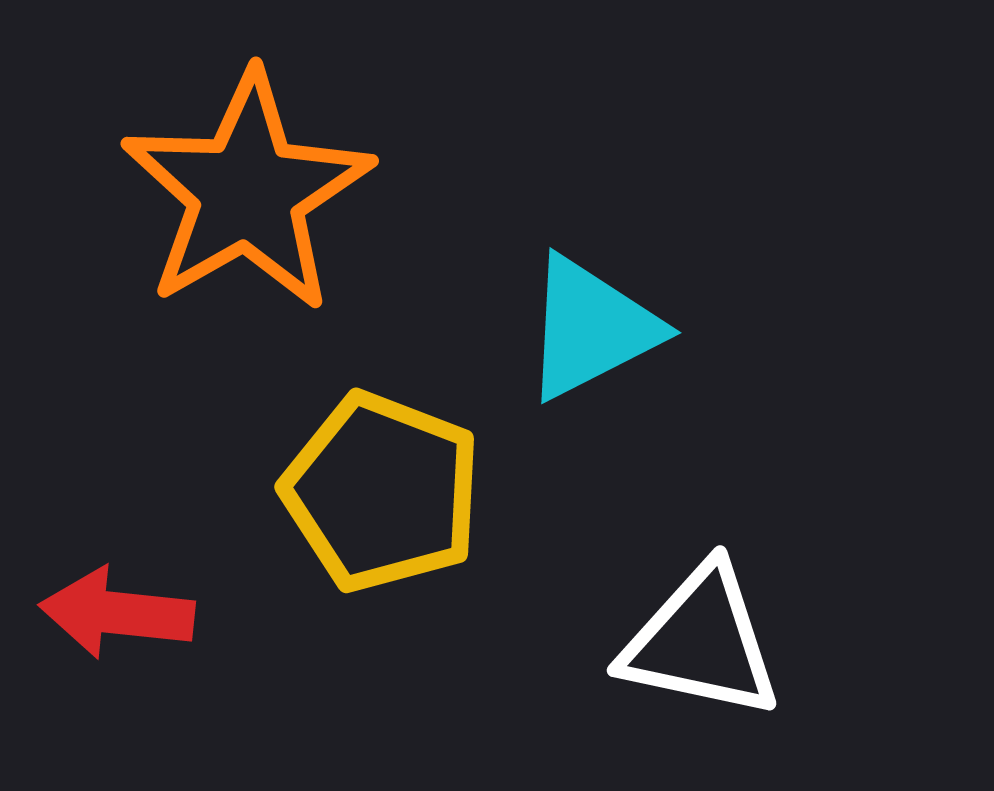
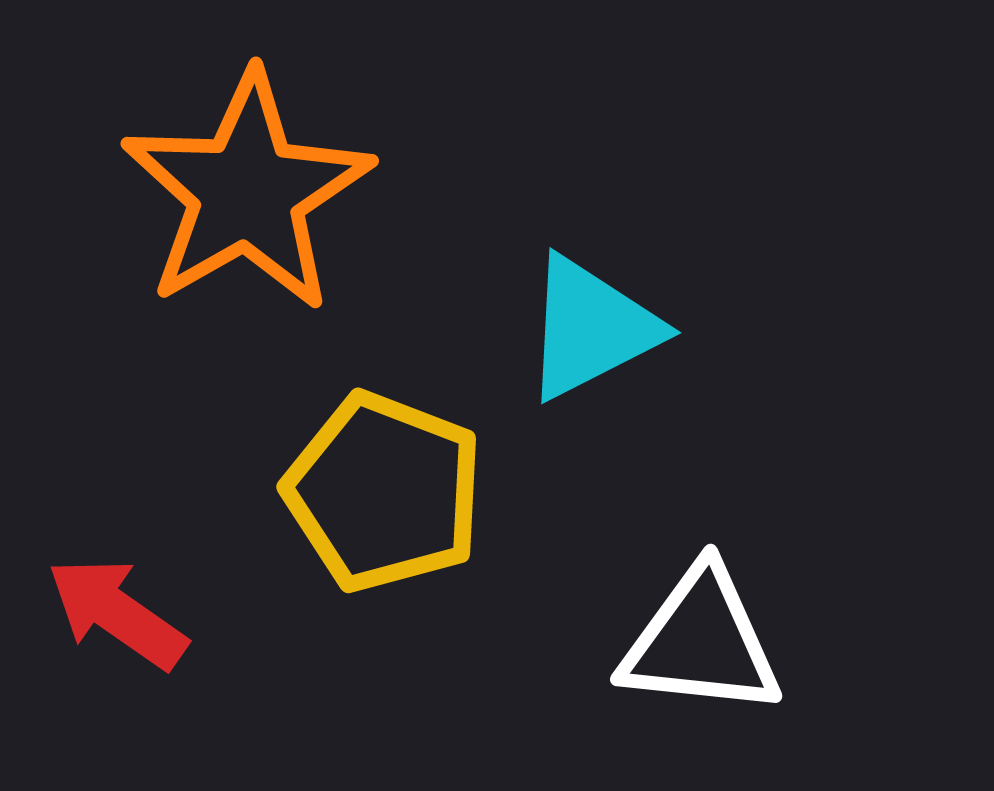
yellow pentagon: moved 2 px right
red arrow: rotated 29 degrees clockwise
white triangle: rotated 6 degrees counterclockwise
